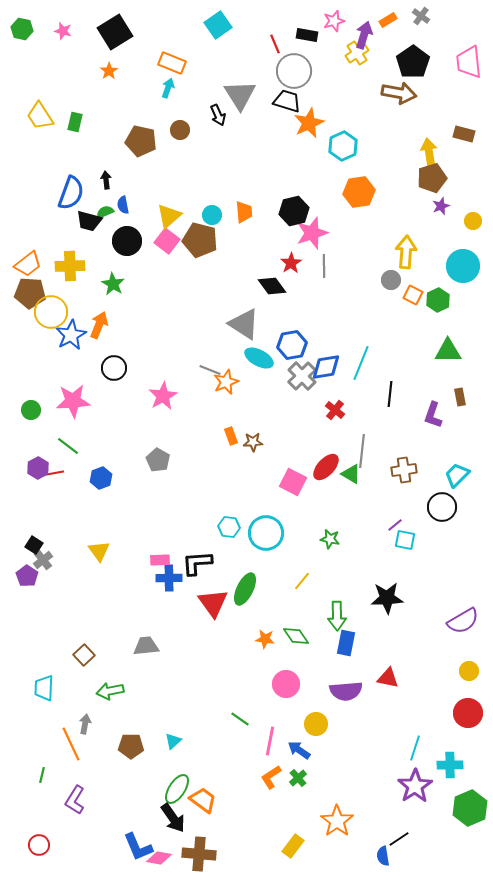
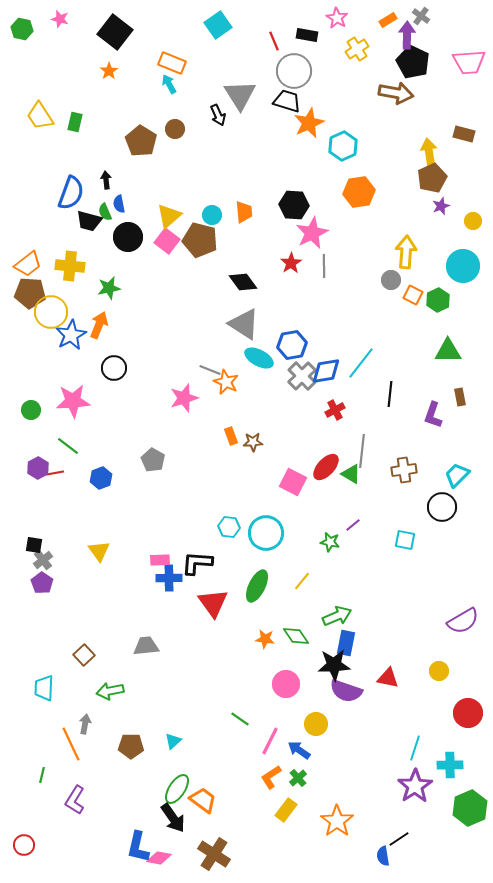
pink star at (334, 21): moved 3 px right, 3 px up; rotated 25 degrees counterclockwise
pink star at (63, 31): moved 3 px left, 12 px up
black square at (115, 32): rotated 20 degrees counterclockwise
purple arrow at (364, 35): moved 43 px right; rotated 16 degrees counterclockwise
red line at (275, 44): moved 1 px left, 3 px up
yellow cross at (357, 53): moved 4 px up
black pentagon at (413, 62): rotated 12 degrees counterclockwise
pink trapezoid at (469, 62): rotated 88 degrees counterclockwise
cyan arrow at (168, 88): moved 1 px right, 4 px up; rotated 48 degrees counterclockwise
brown arrow at (399, 93): moved 3 px left
brown circle at (180, 130): moved 5 px left, 1 px up
brown pentagon at (141, 141): rotated 20 degrees clockwise
brown pentagon at (432, 178): rotated 8 degrees counterclockwise
blue semicircle at (123, 205): moved 4 px left, 1 px up
black hexagon at (294, 211): moved 6 px up; rotated 16 degrees clockwise
green semicircle at (105, 212): rotated 90 degrees counterclockwise
pink star at (312, 233): rotated 8 degrees counterclockwise
black circle at (127, 241): moved 1 px right, 4 px up
yellow cross at (70, 266): rotated 8 degrees clockwise
green star at (113, 284): moved 4 px left, 4 px down; rotated 30 degrees clockwise
black diamond at (272, 286): moved 29 px left, 4 px up
cyan line at (361, 363): rotated 16 degrees clockwise
blue diamond at (326, 367): moved 4 px down
orange star at (226, 382): rotated 25 degrees counterclockwise
pink star at (163, 396): moved 21 px right, 2 px down; rotated 12 degrees clockwise
red cross at (335, 410): rotated 24 degrees clockwise
gray pentagon at (158, 460): moved 5 px left
purple line at (395, 525): moved 42 px left
green star at (330, 539): moved 3 px down
black square at (34, 545): rotated 24 degrees counterclockwise
black L-shape at (197, 563): rotated 8 degrees clockwise
purple pentagon at (27, 576): moved 15 px right, 7 px down
green ellipse at (245, 589): moved 12 px right, 3 px up
black star at (387, 598): moved 53 px left, 67 px down
green arrow at (337, 616): rotated 112 degrees counterclockwise
yellow circle at (469, 671): moved 30 px left
purple semicircle at (346, 691): rotated 24 degrees clockwise
pink line at (270, 741): rotated 16 degrees clockwise
red circle at (39, 845): moved 15 px left
yellow rectangle at (293, 846): moved 7 px left, 36 px up
blue L-shape at (138, 847): rotated 36 degrees clockwise
brown cross at (199, 854): moved 15 px right; rotated 28 degrees clockwise
